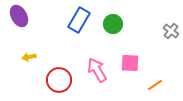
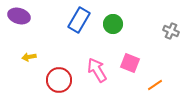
purple ellipse: rotated 45 degrees counterclockwise
gray cross: rotated 14 degrees counterclockwise
pink square: rotated 18 degrees clockwise
